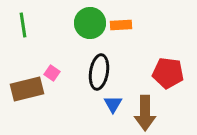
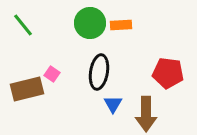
green line: rotated 30 degrees counterclockwise
pink square: moved 1 px down
brown arrow: moved 1 px right, 1 px down
